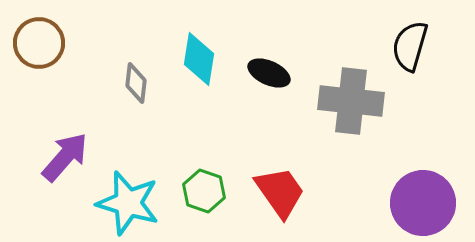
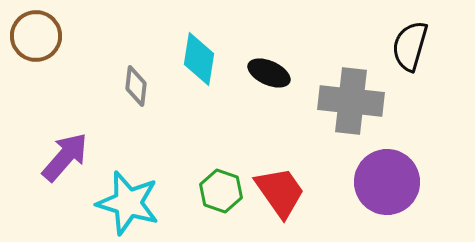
brown circle: moved 3 px left, 7 px up
gray diamond: moved 3 px down
green hexagon: moved 17 px right
purple circle: moved 36 px left, 21 px up
